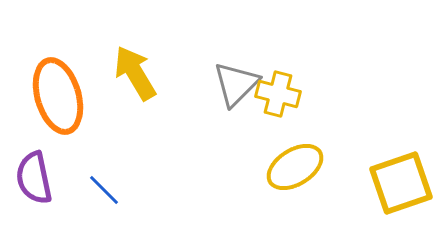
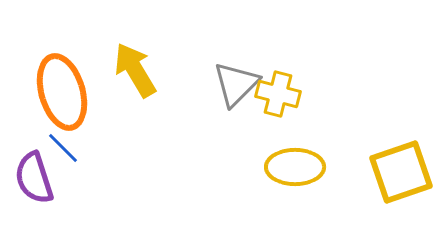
yellow arrow: moved 3 px up
orange ellipse: moved 4 px right, 4 px up
yellow ellipse: rotated 32 degrees clockwise
purple semicircle: rotated 6 degrees counterclockwise
yellow square: moved 11 px up
blue line: moved 41 px left, 42 px up
